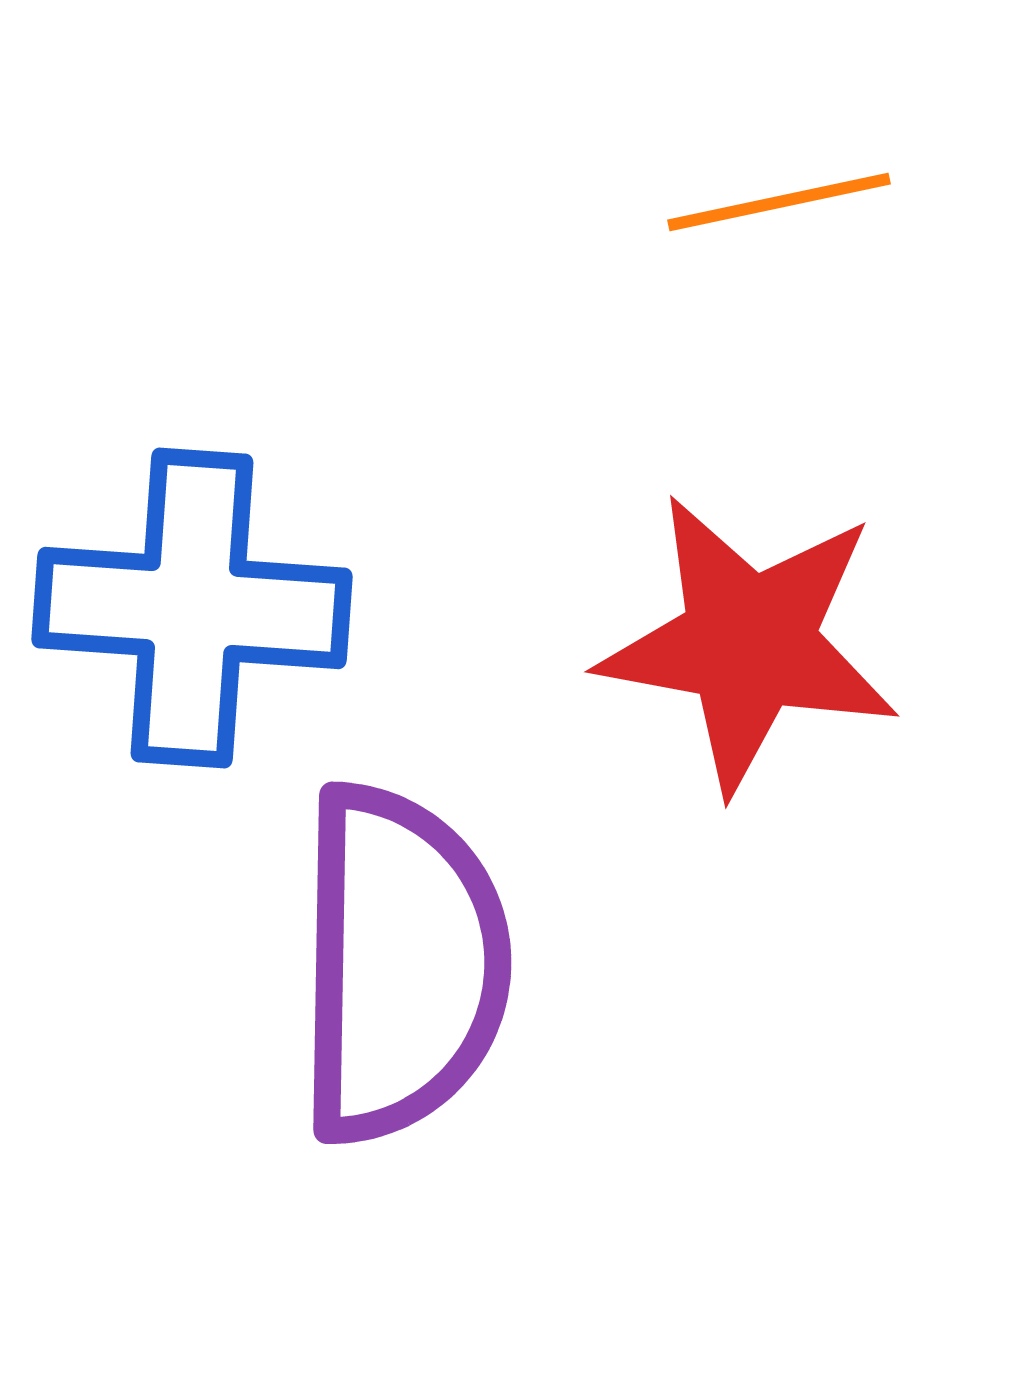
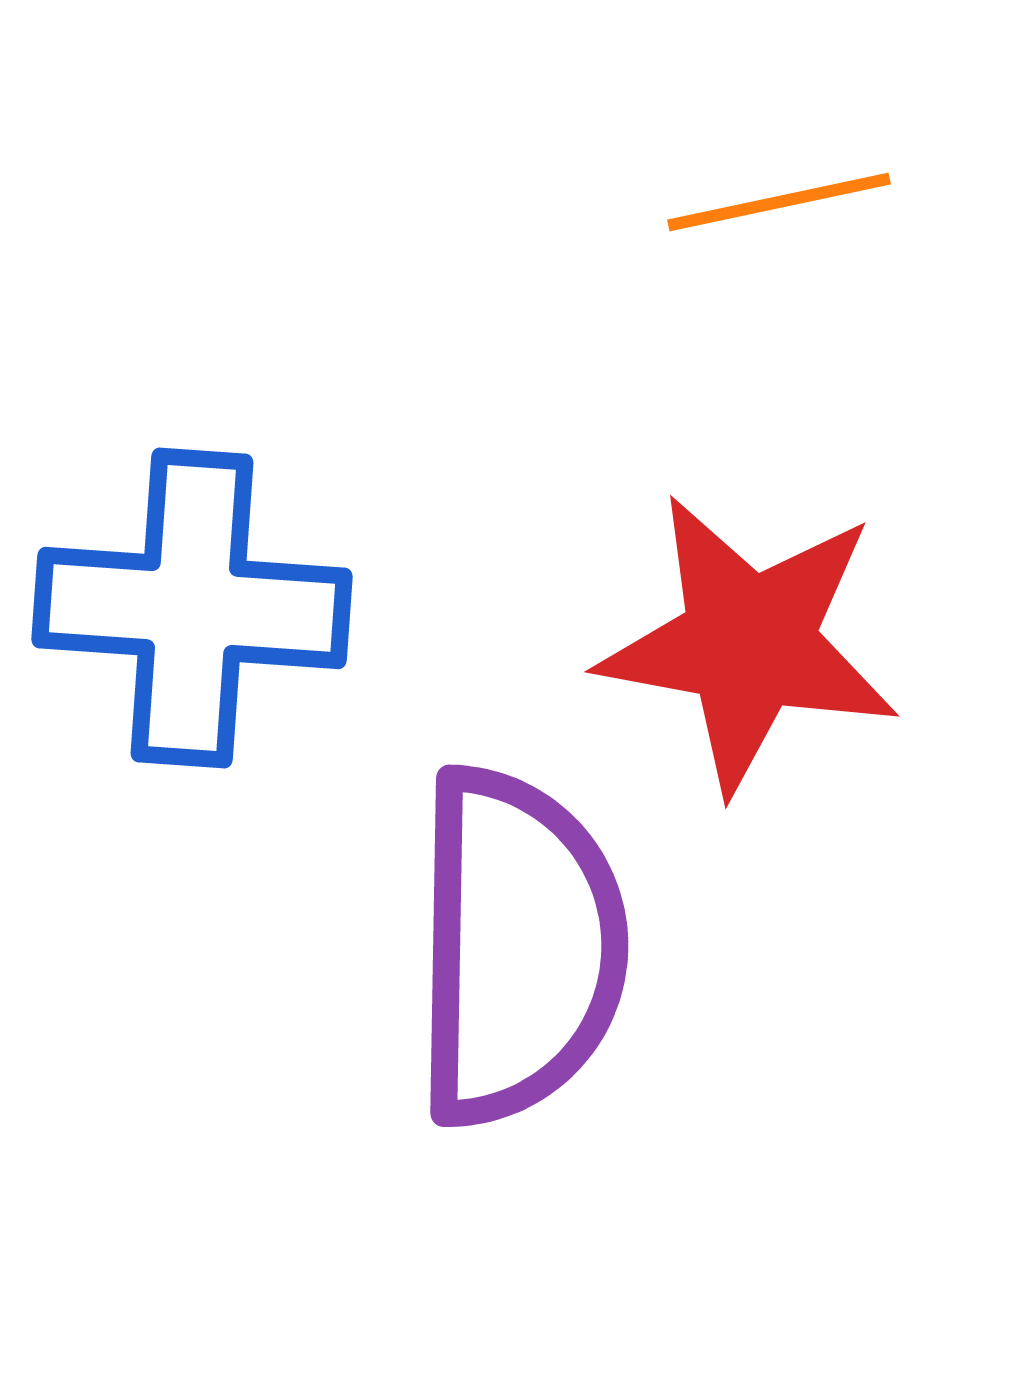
purple semicircle: moved 117 px right, 17 px up
